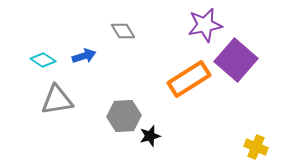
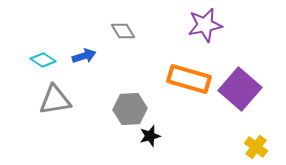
purple square: moved 4 px right, 29 px down
orange rectangle: rotated 48 degrees clockwise
gray triangle: moved 2 px left
gray hexagon: moved 6 px right, 7 px up
yellow cross: rotated 15 degrees clockwise
